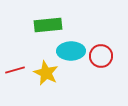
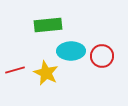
red circle: moved 1 px right
